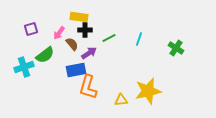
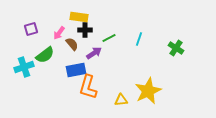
purple arrow: moved 5 px right
yellow star: rotated 12 degrees counterclockwise
